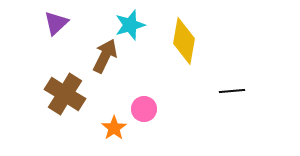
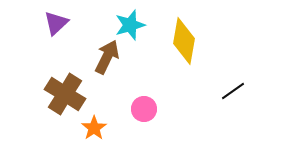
brown arrow: moved 2 px right, 1 px down
black line: moved 1 px right; rotated 30 degrees counterclockwise
orange star: moved 20 px left
